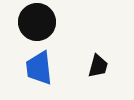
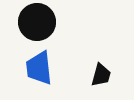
black trapezoid: moved 3 px right, 9 px down
